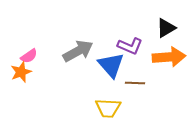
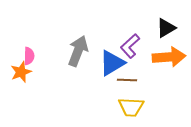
purple L-shape: rotated 115 degrees clockwise
gray arrow: rotated 40 degrees counterclockwise
pink semicircle: rotated 54 degrees counterclockwise
blue triangle: moved 1 px right, 2 px up; rotated 40 degrees clockwise
brown line: moved 8 px left, 3 px up
yellow trapezoid: moved 23 px right, 1 px up
